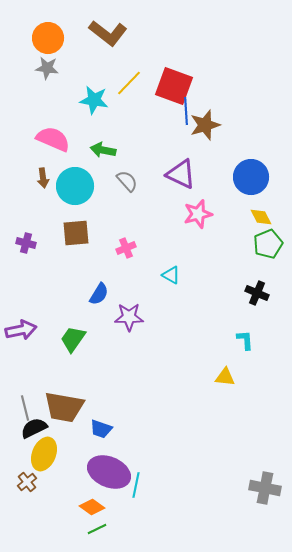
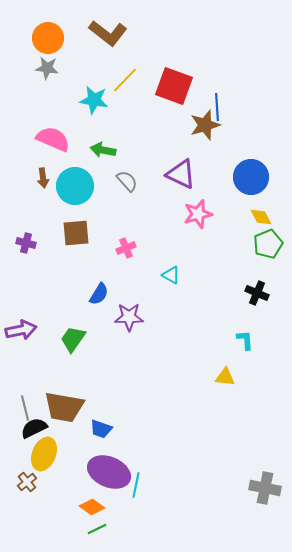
yellow line: moved 4 px left, 3 px up
blue line: moved 31 px right, 4 px up
